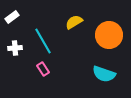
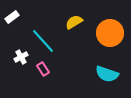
orange circle: moved 1 px right, 2 px up
cyan line: rotated 12 degrees counterclockwise
white cross: moved 6 px right, 9 px down; rotated 24 degrees counterclockwise
cyan semicircle: moved 3 px right
